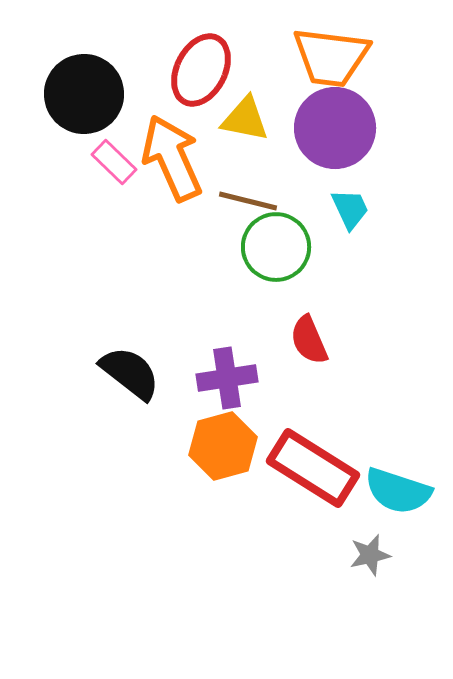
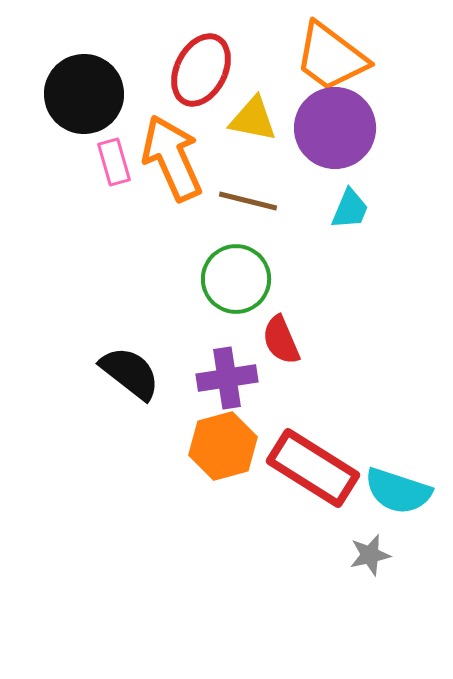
orange trapezoid: rotated 30 degrees clockwise
yellow triangle: moved 8 px right
pink rectangle: rotated 30 degrees clockwise
cyan trapezoid: rotated 48 degrees clockwise
green circle: moved 40 px left, 32 px down
red semicircle: moved 28 px left
